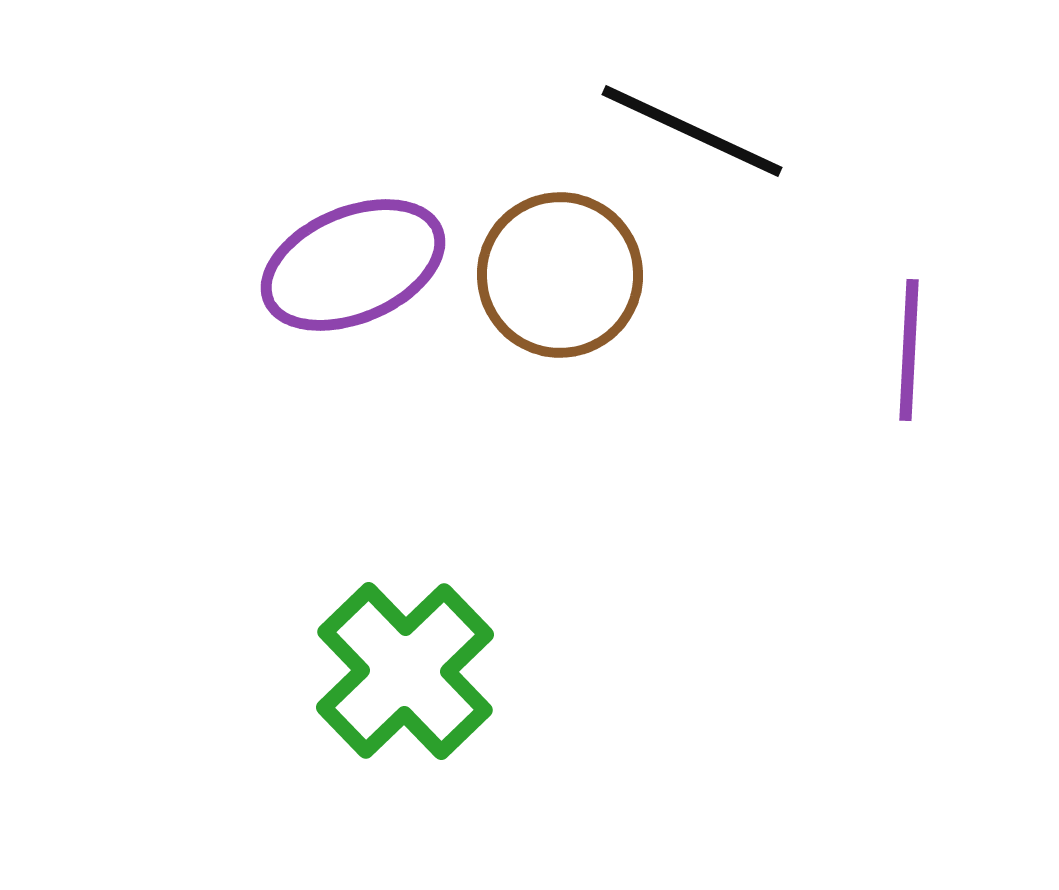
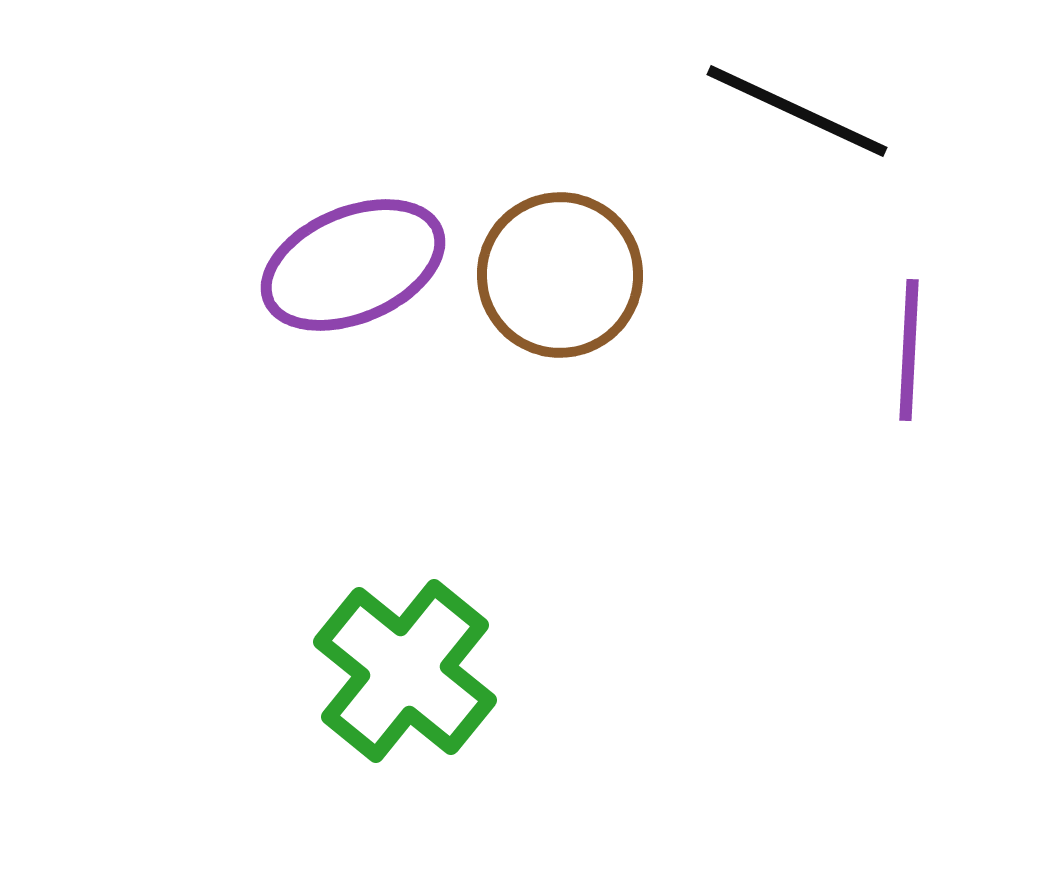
black line: moved 105 px right, 20 px up
green cross: rotated 7 degrees counterclockwise
